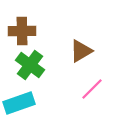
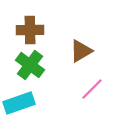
brown cross: moved 8 px right, 1 px up
